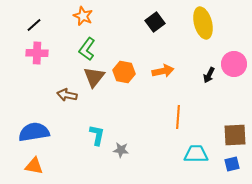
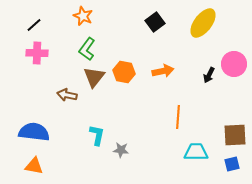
yellow ellipse: rotated 52 degrees clockwise
blue semicircle: rotated 16 degrees clockwise
cyan trapezoid: moved 2 px up
